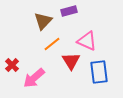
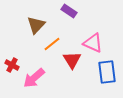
purple rectangle: rotated 49 degrees clockwise
brown triangle: moved 7 px left, 4 px down
pink triangle: moved 6 px right, 2 px down
red triangle: moved 1 px right, 1 px up
red cross: rotated 16 degrees counterclockwise
blue rectangle: moved 8 px right
